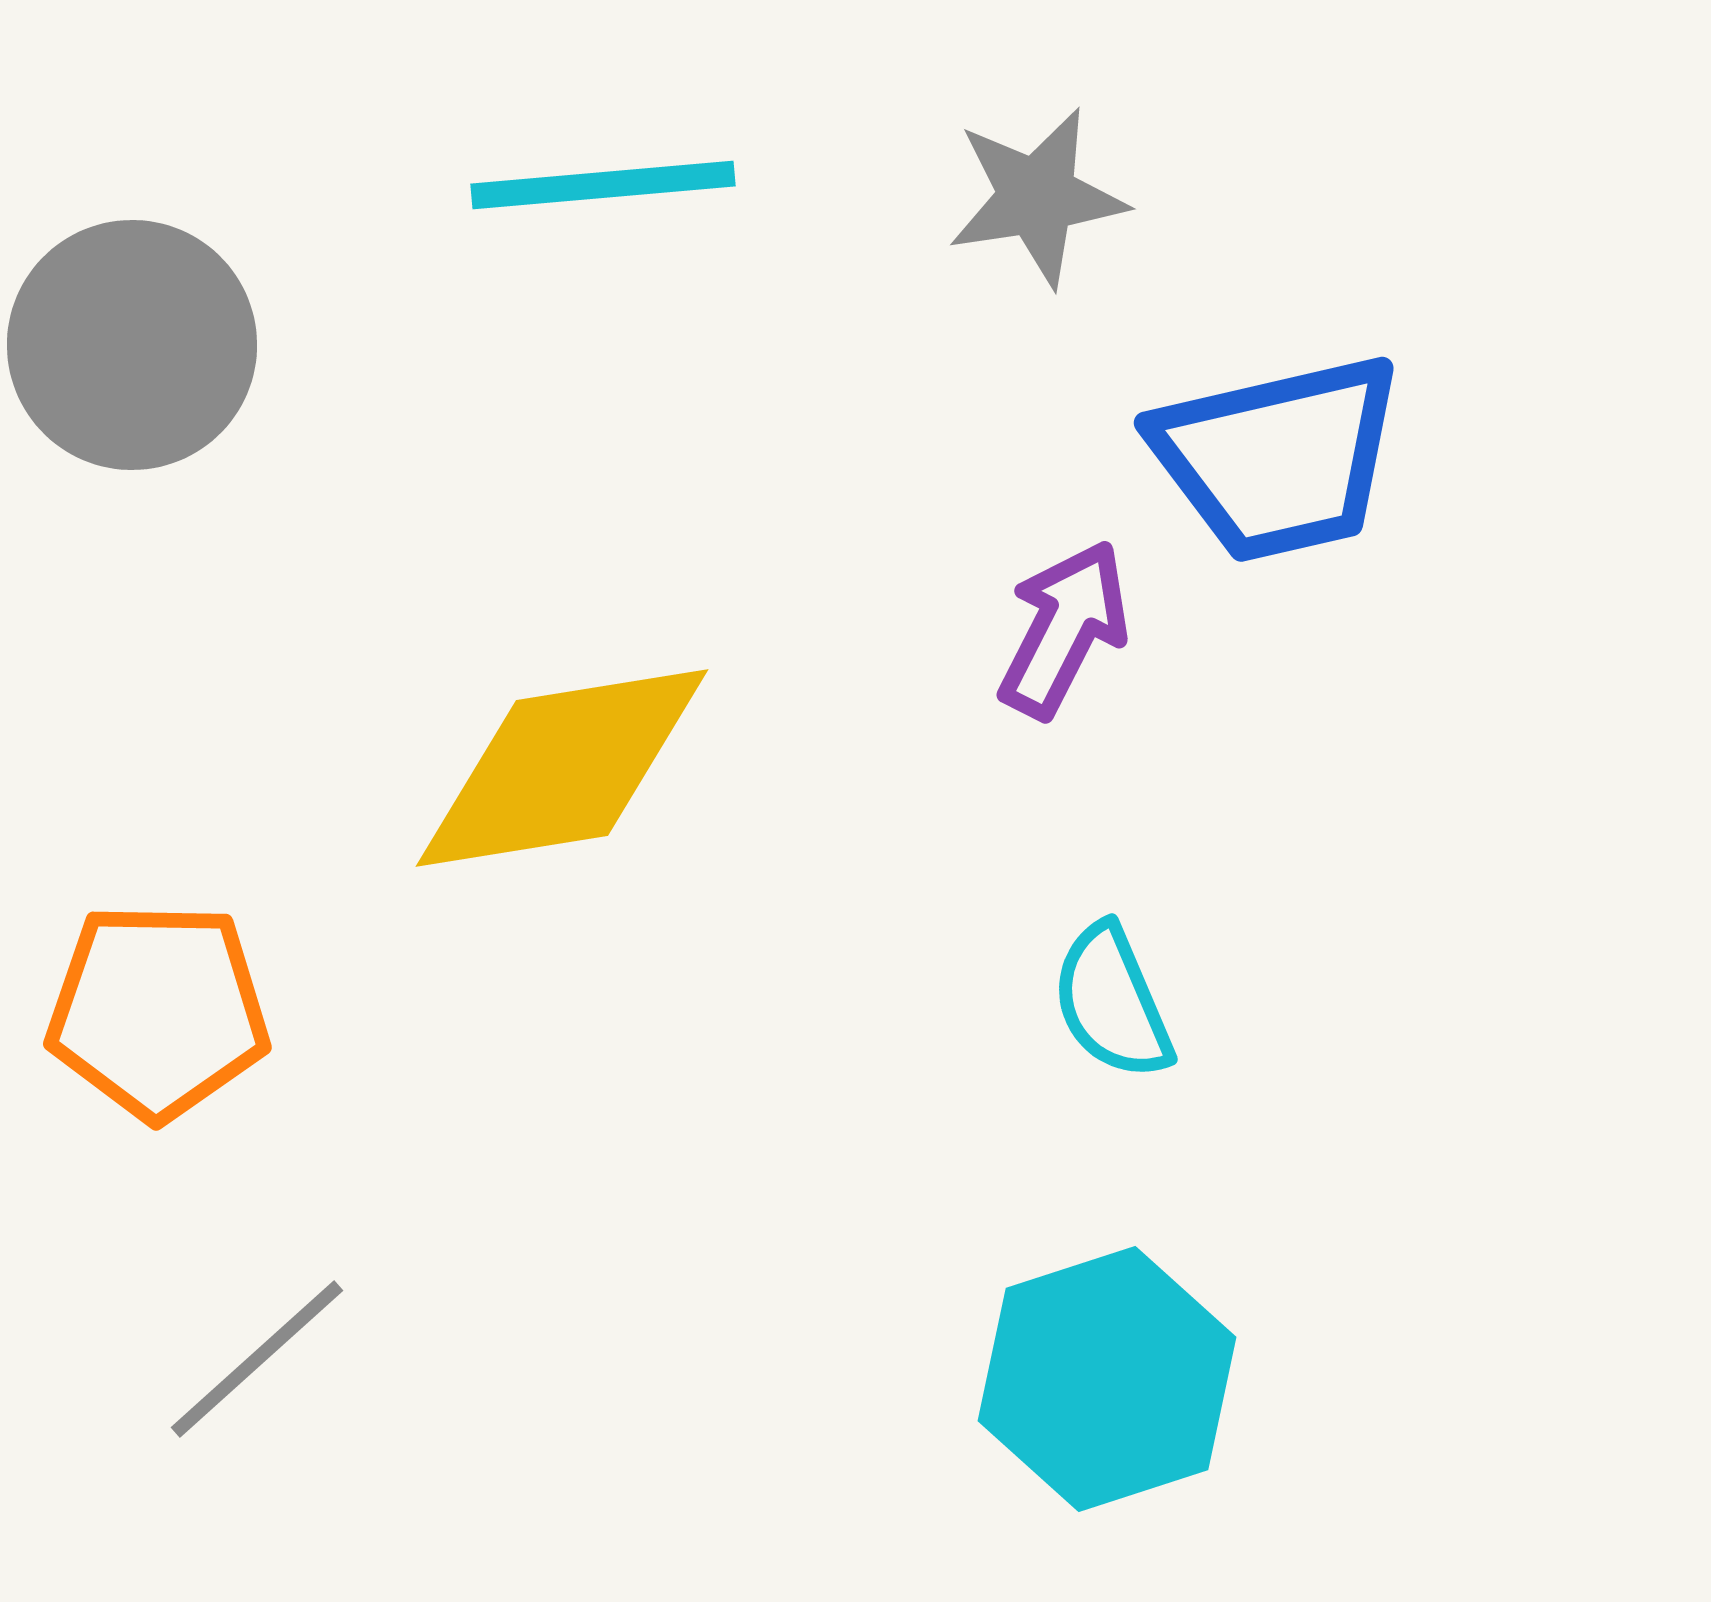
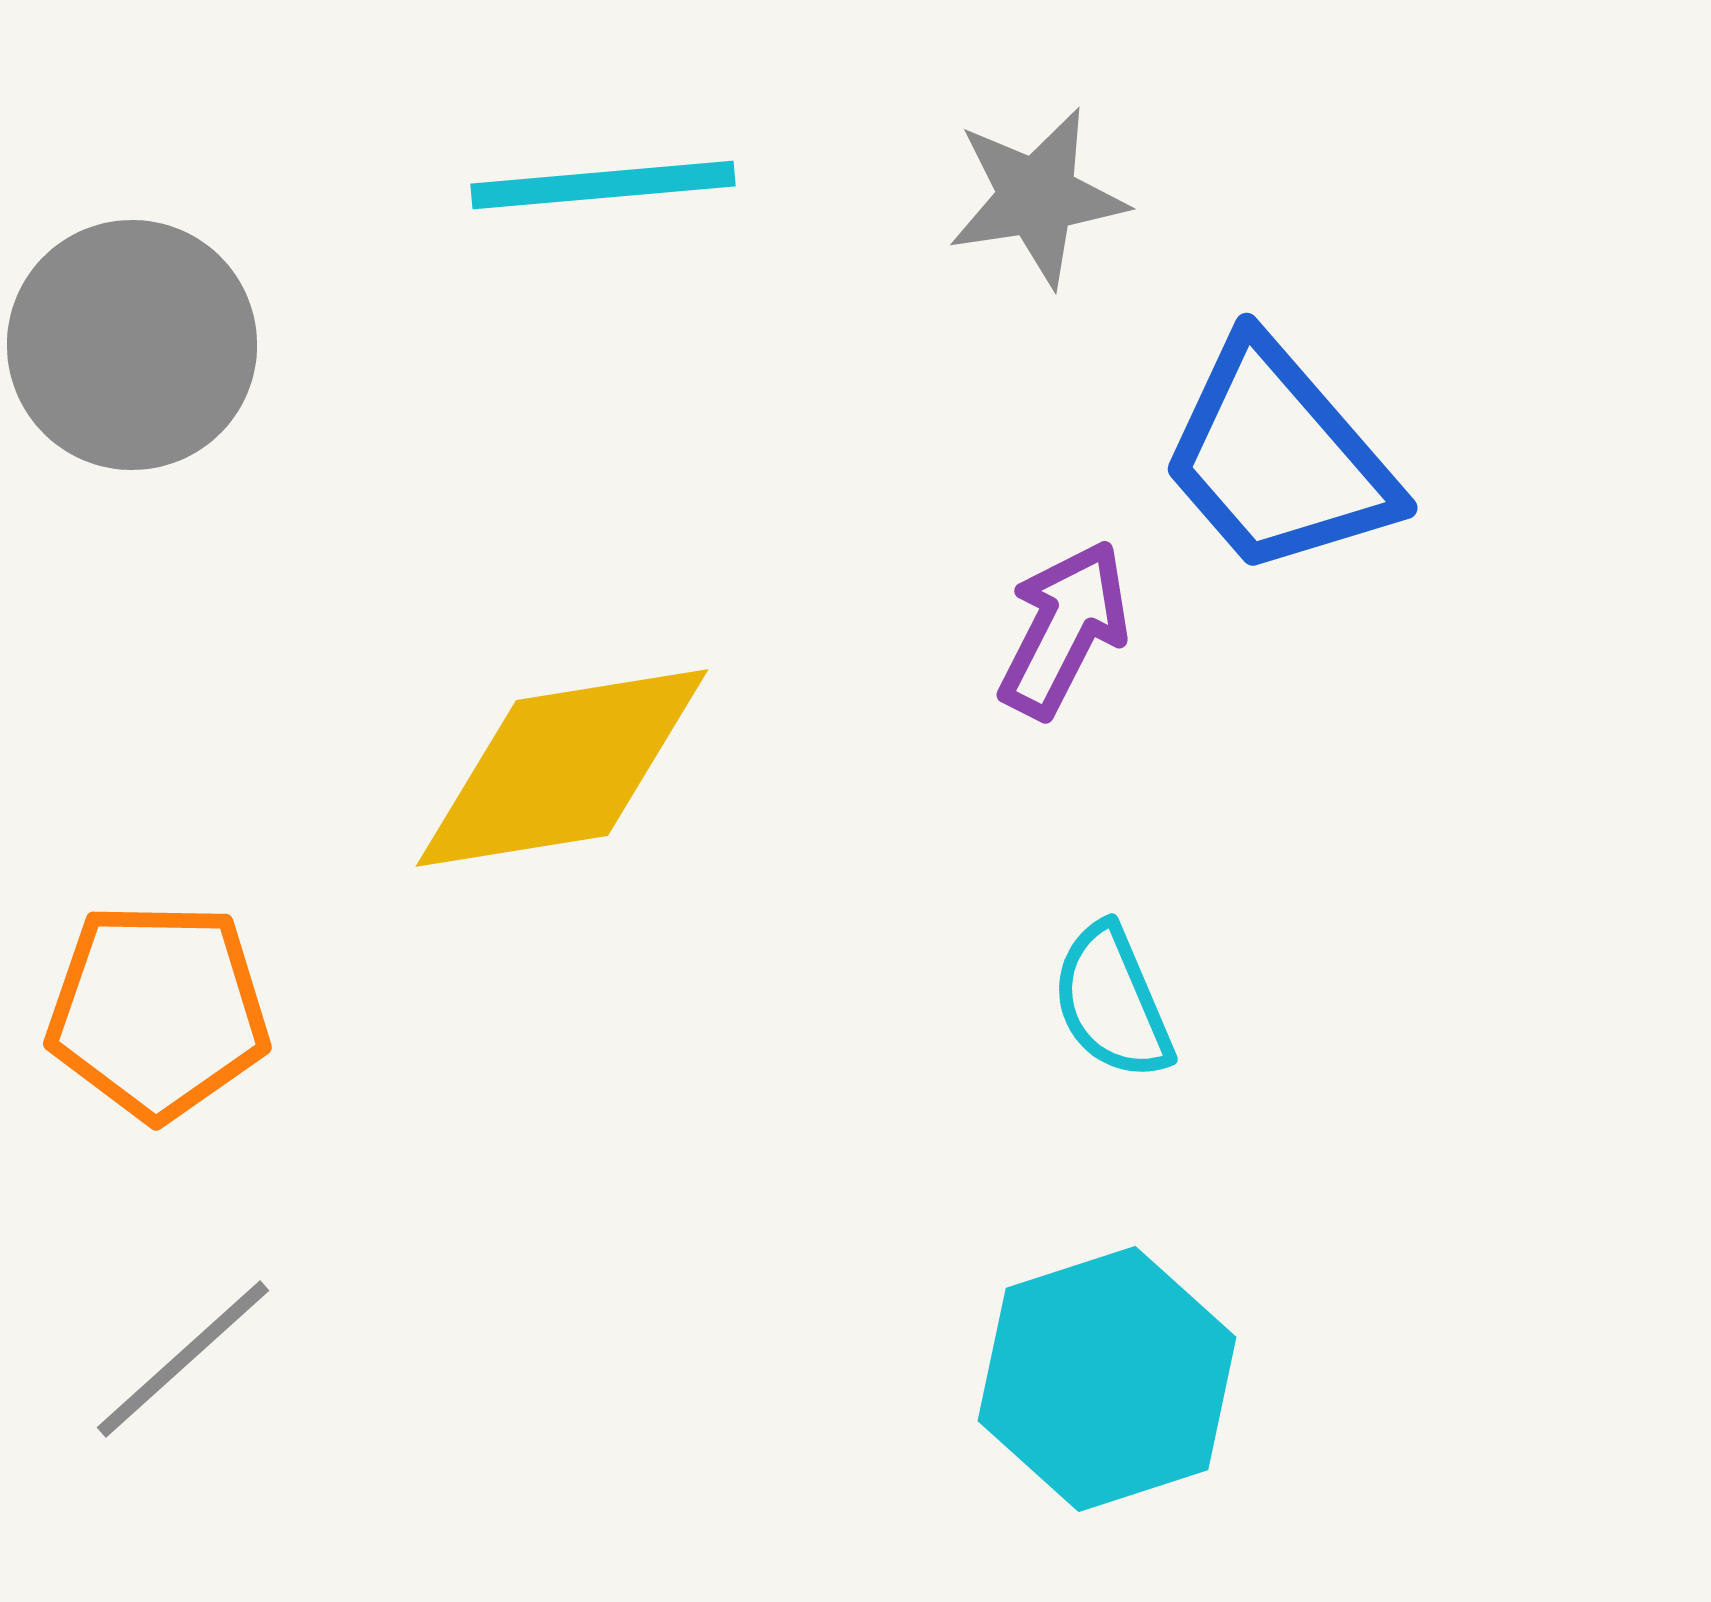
blue trapezoid: rotated 62 degrees clockwise
gray line: moved 74 px left
